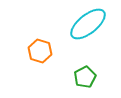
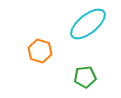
green pentagon: rotated 20 degrees clockwise
